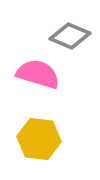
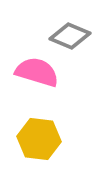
pink semicircle: moved 1 px left, 2 px up
